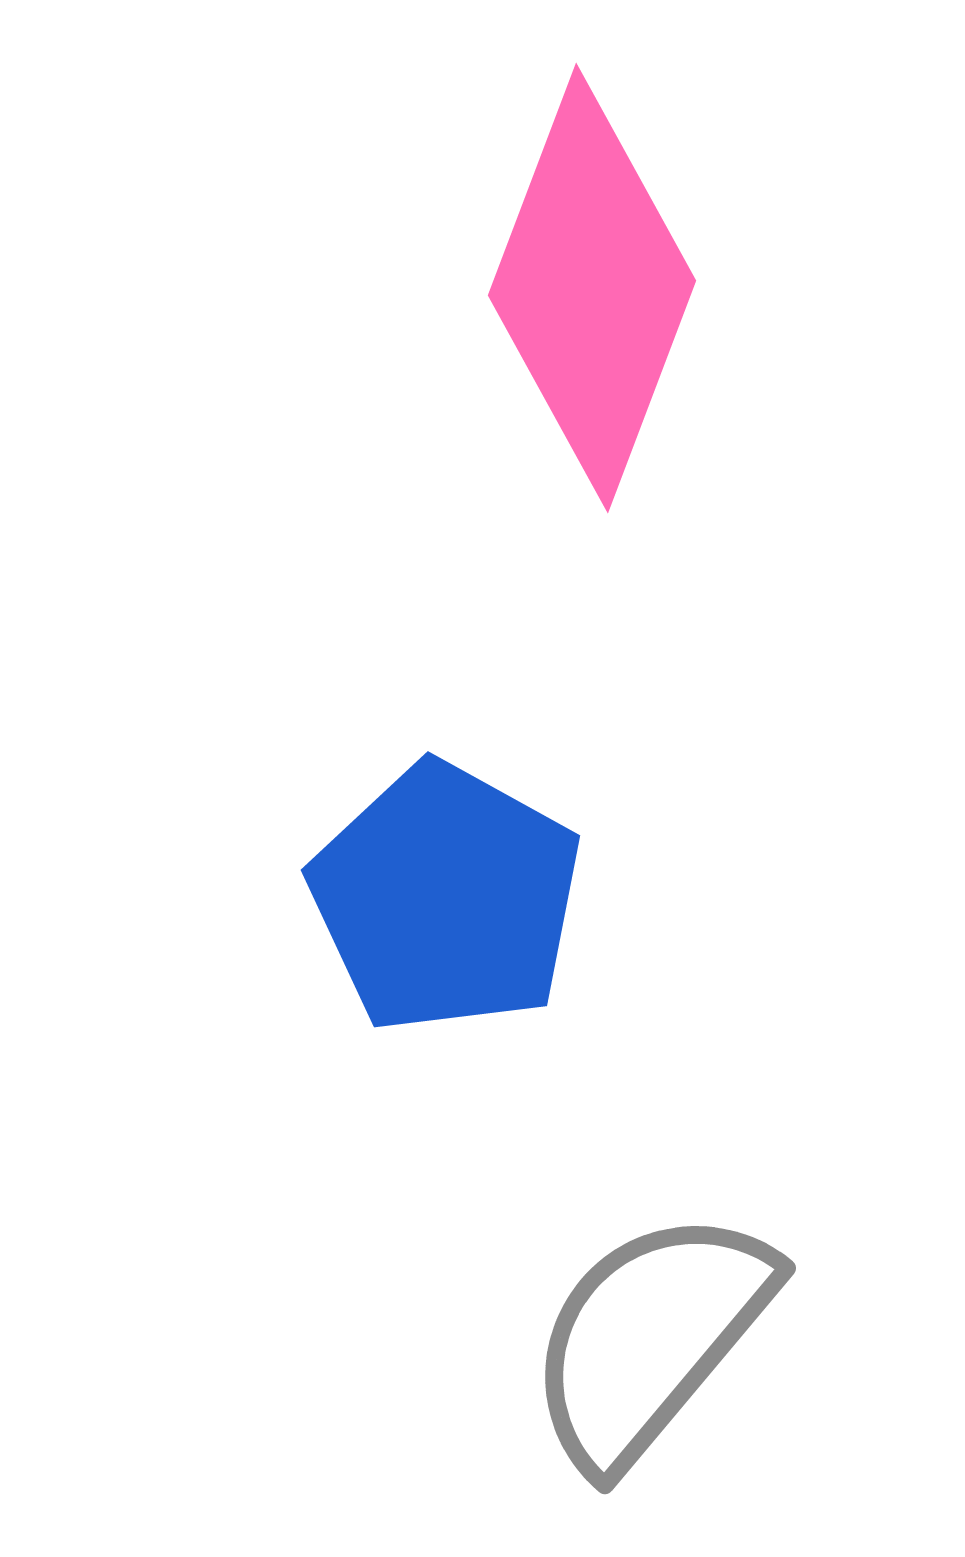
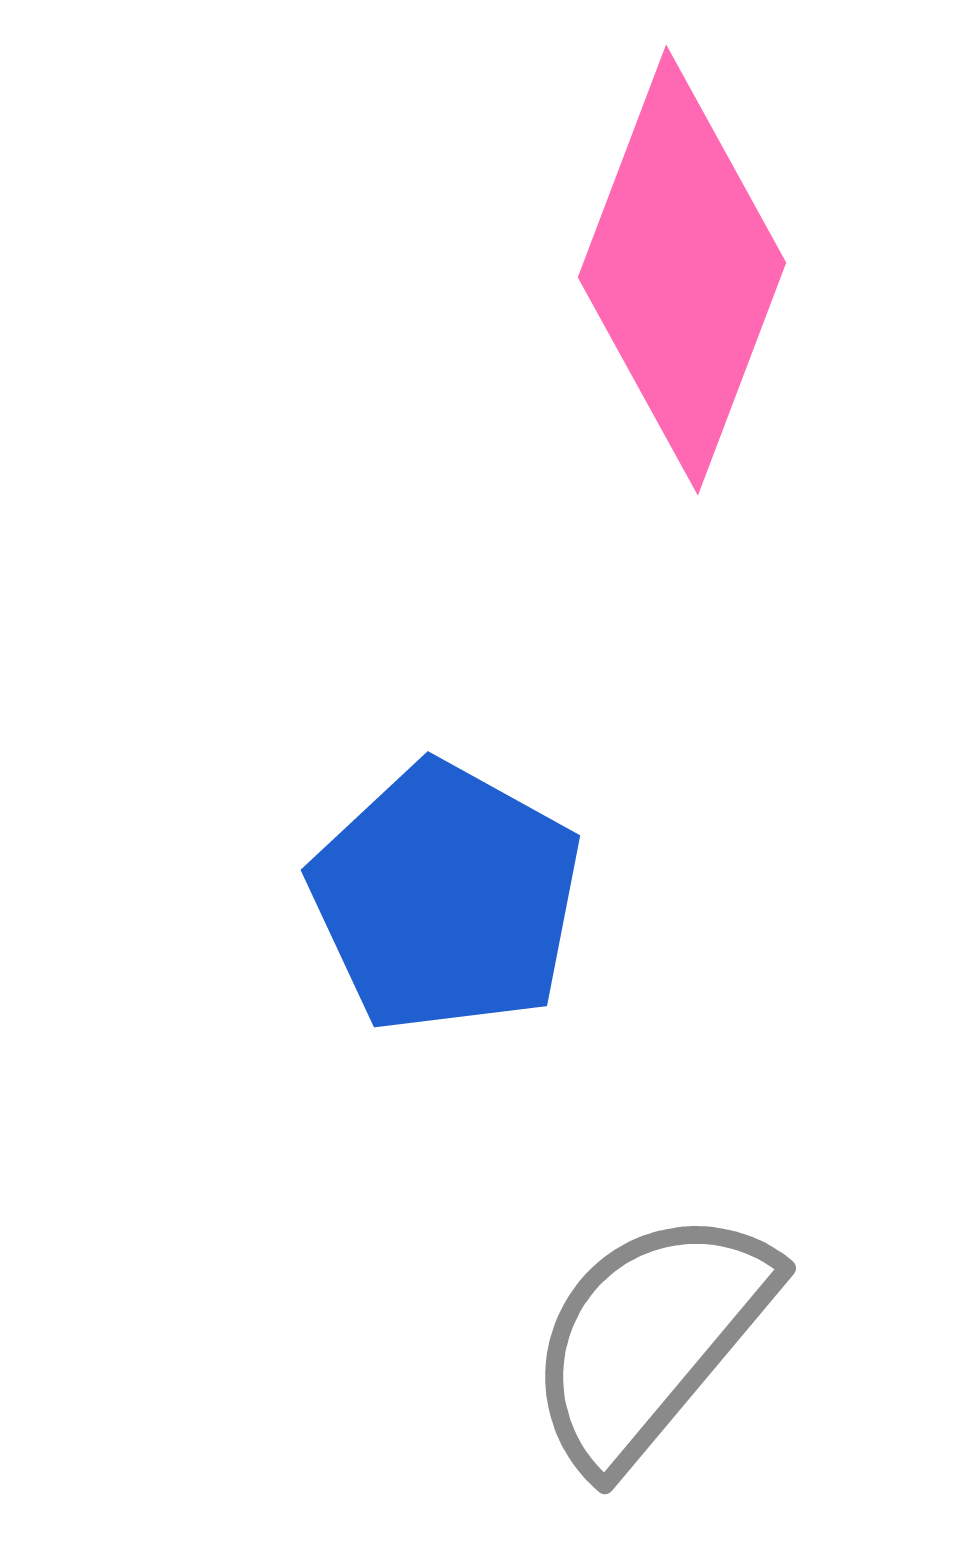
pink diamond: moved 90 px right, 18 px up
